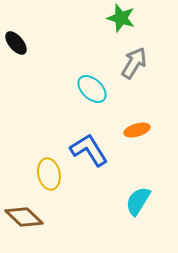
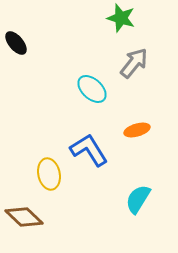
gray arrow: rotated 8 degrees clockwise
cyan semicircle: moved 2 px up
